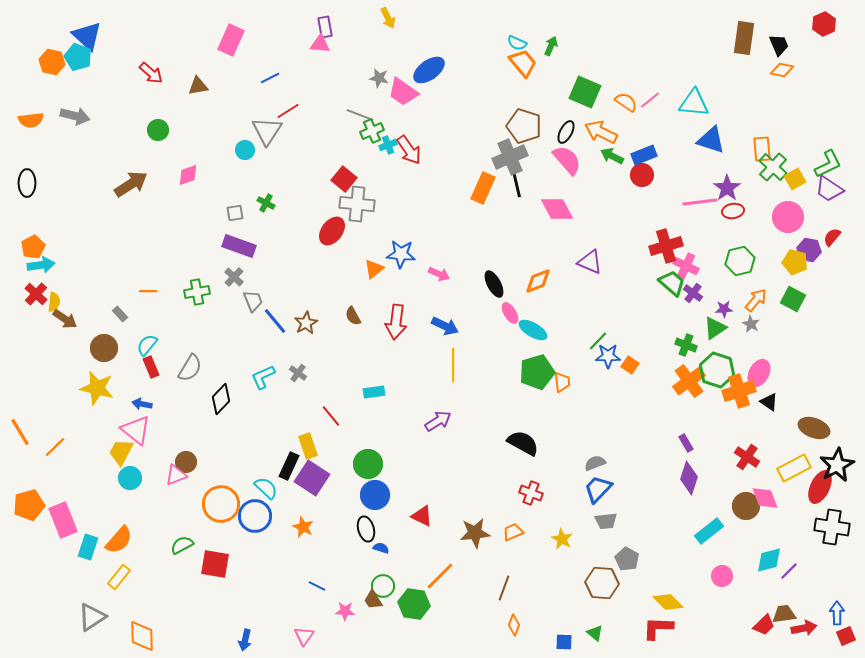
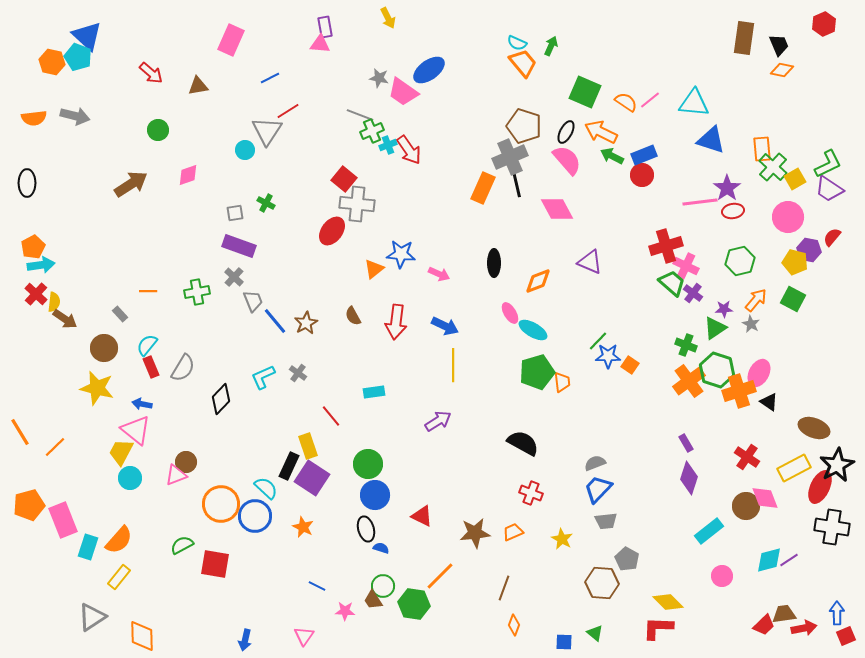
orange semicircle at (31, 120): moved 3 px right, 2 px up
black ellipse at (494, 284): moved 21 px up; rotated 28 degrees clockwise
gray semicircle at (190, 368): moved 7 px left
purple line at (789, 571): moved 11 px up; rotated 12 degrees clockwise
